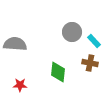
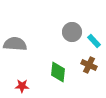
brown cross: moved 1 px left, 2 px down; rotated 14 degrees clockwise
red star: moved 2 px right, 1 px down
